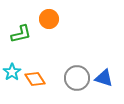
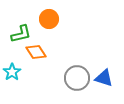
orange diamond: moved 1 px right, 27 px up
